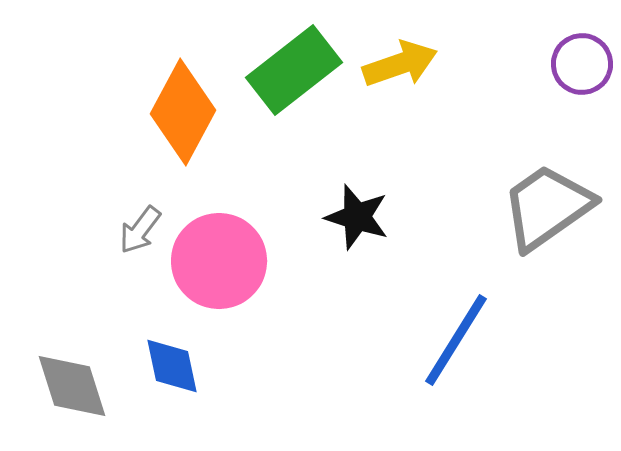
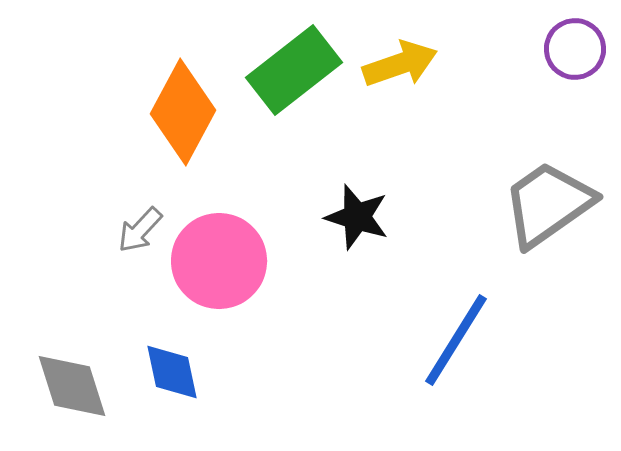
purple circle: moved 7 px left, 15 px up
gray trapezoid: moved 1 px right, 3 px up
gray arrow: rotated 6 degrees clockwise
blue diamond: moved 6 px down
